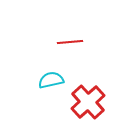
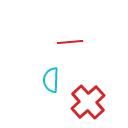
cyan semicircle: rotated 75 degrees counterclockwise
